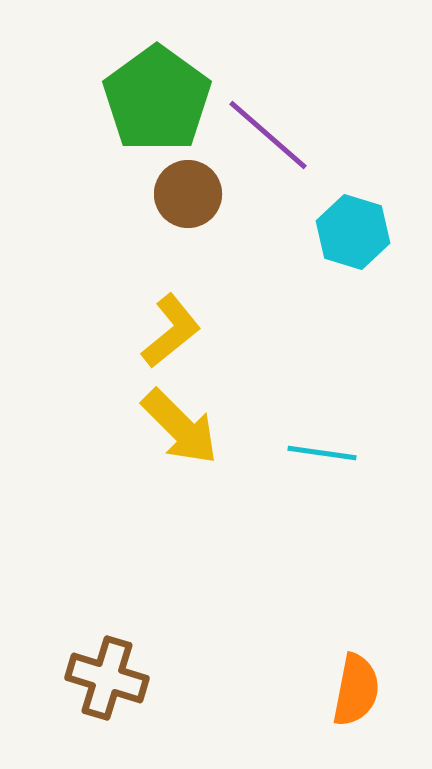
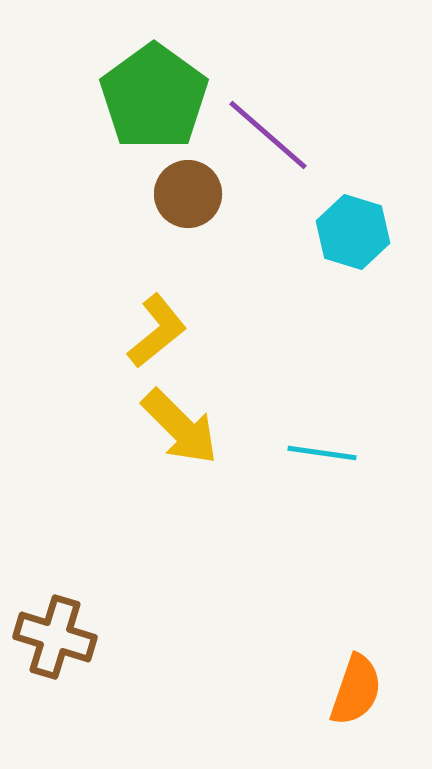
green pentagon: moved 3 px left, 2 px up
yellow L-shape: moved 14 px left
brown cross: moved 52 px left, 41 px up
orange semicircle: rotated 8 degrees clockwise
